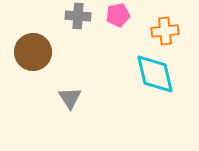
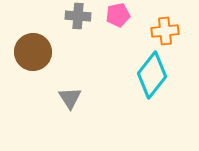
cyan diamond: moved 3 px left, 1 px down; rotated 51 degrees clockwise
